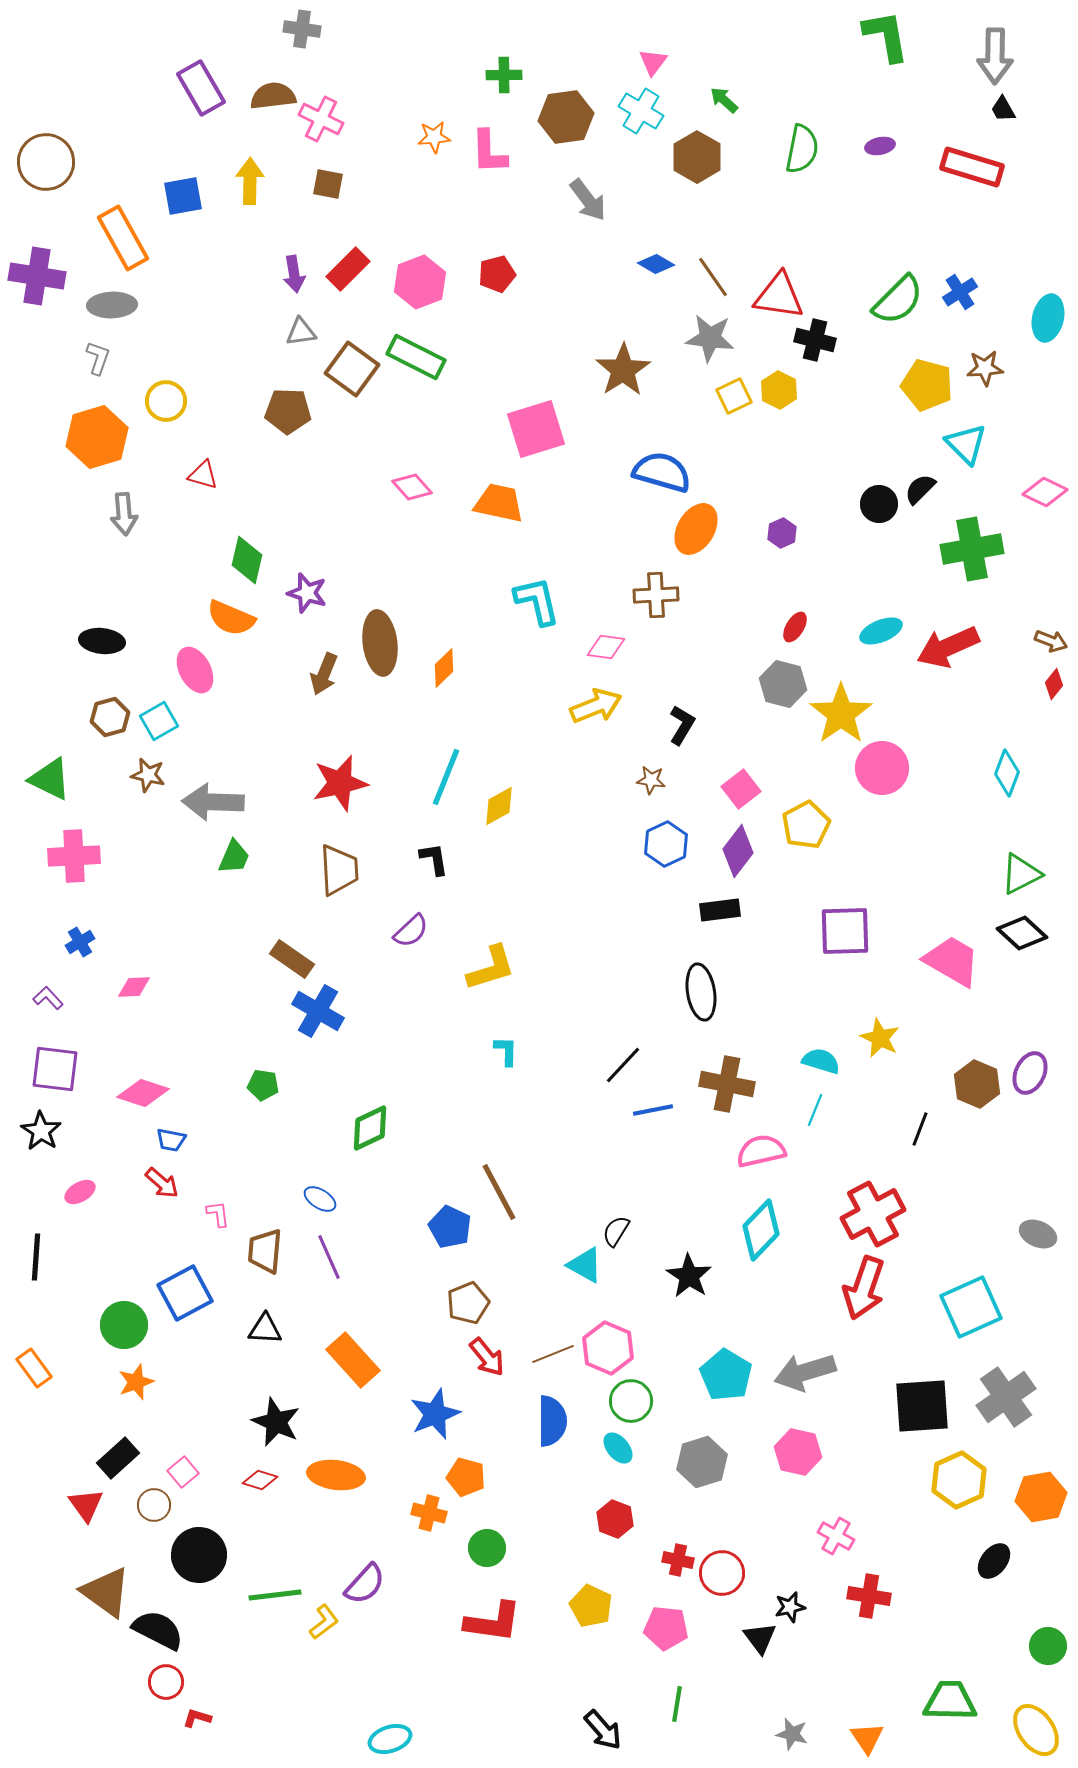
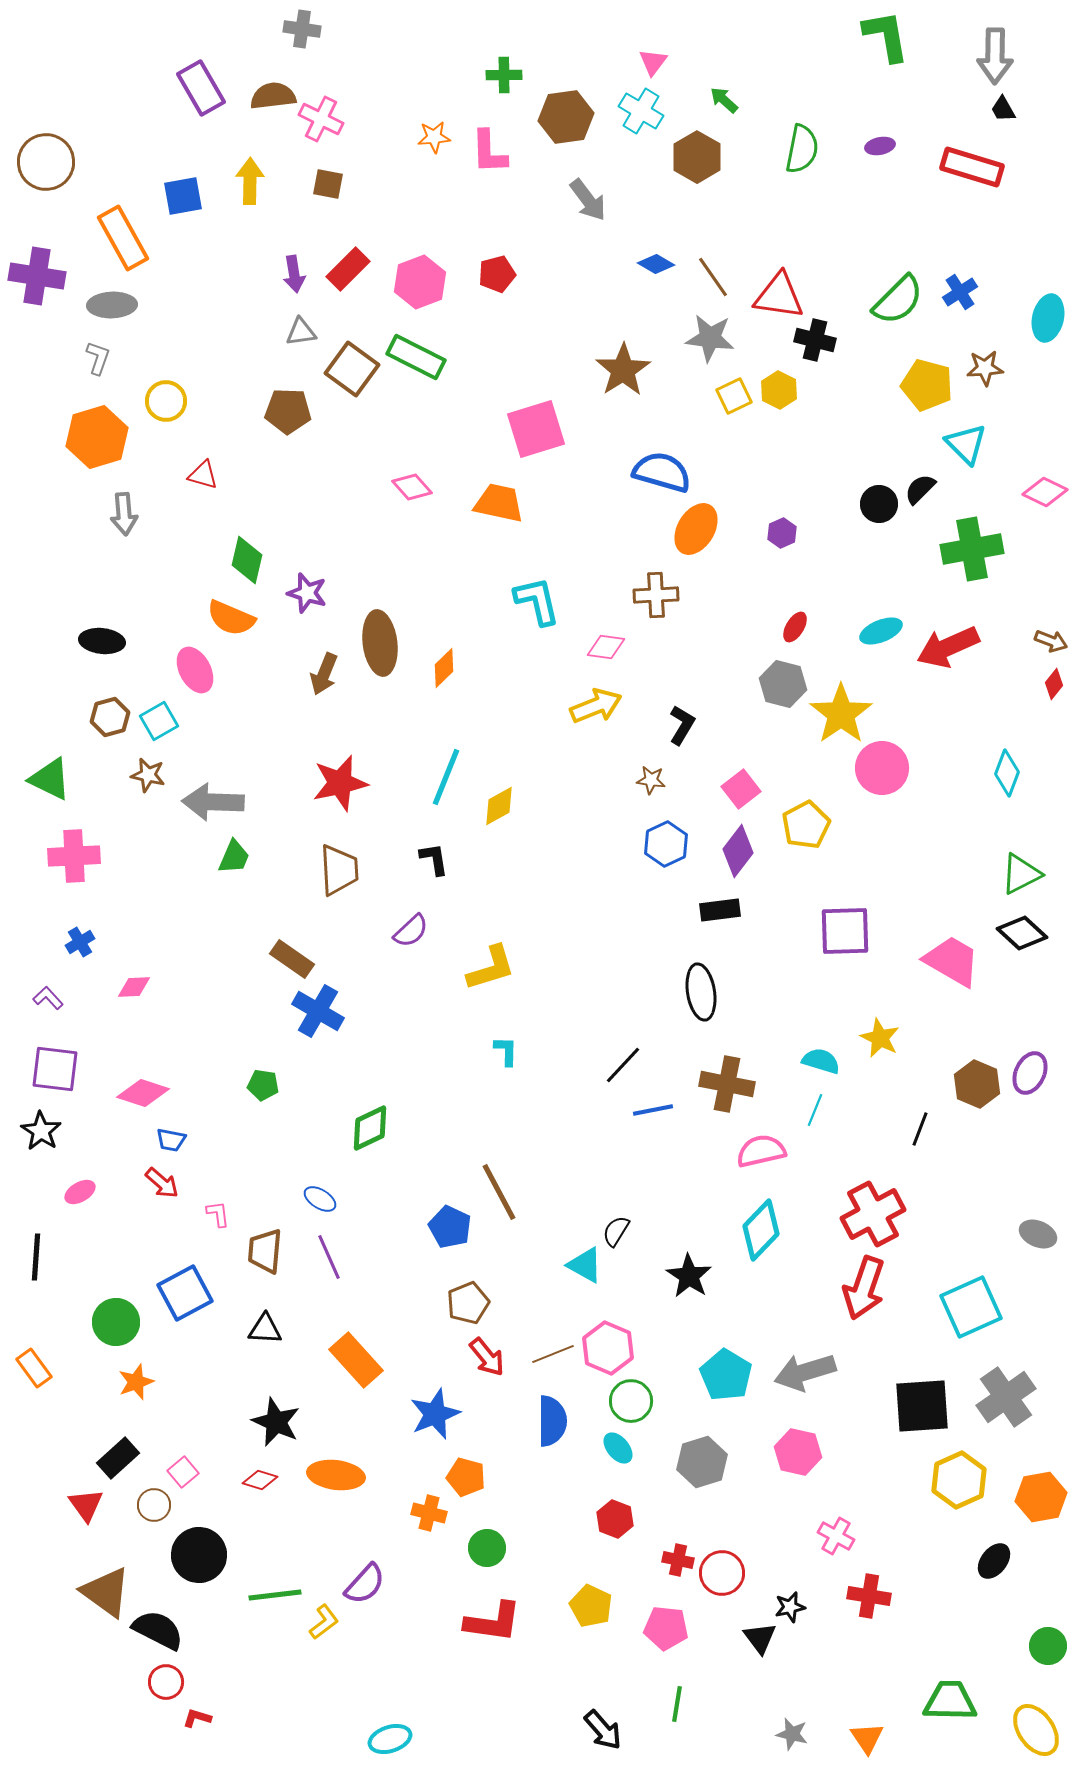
green circle at (124, 1325): moved 8 px left, 3 px up
orange rectangle at (353, 1360): moved 3 px right
